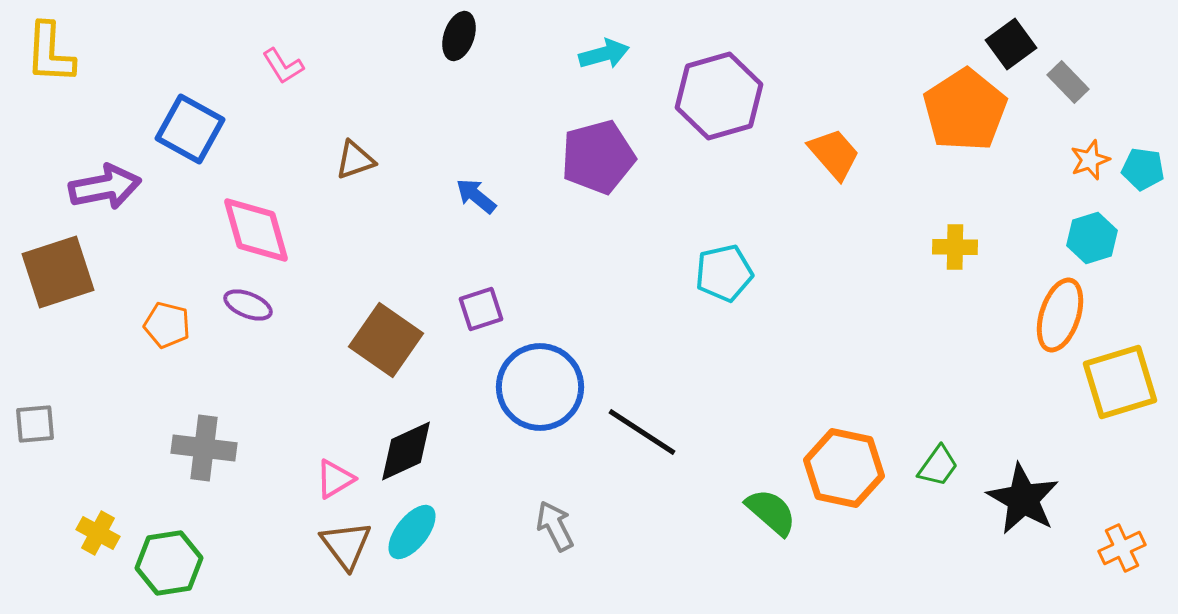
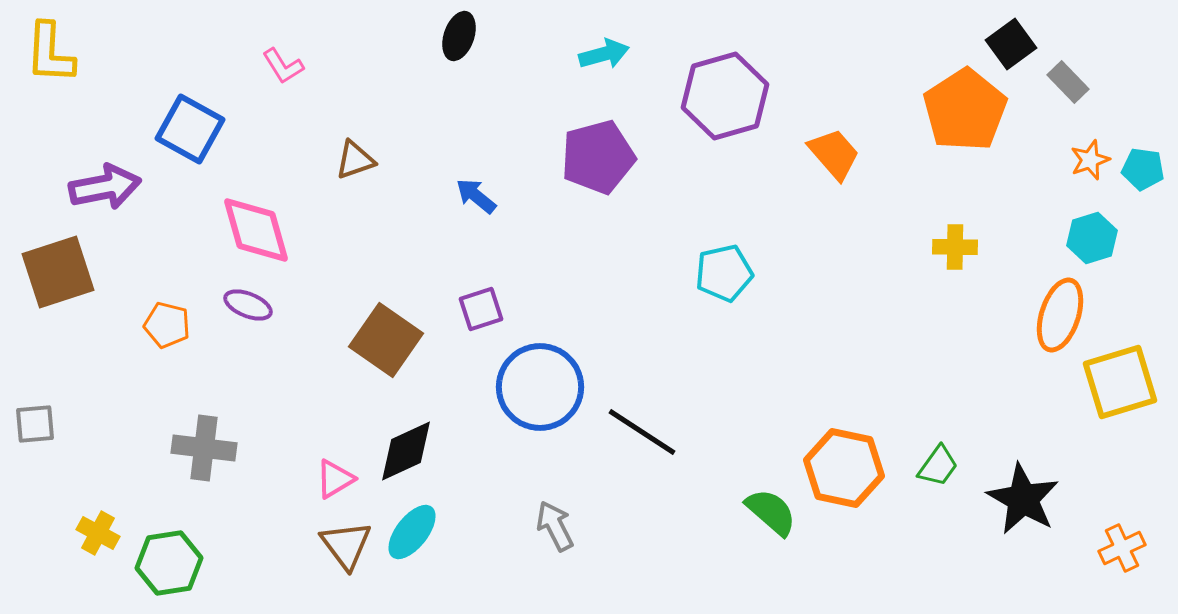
purple hexagon at (719, 96): moved 6 px right
